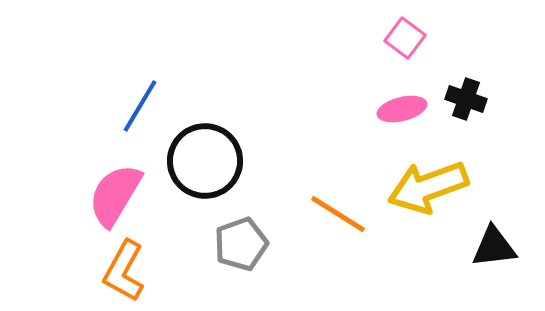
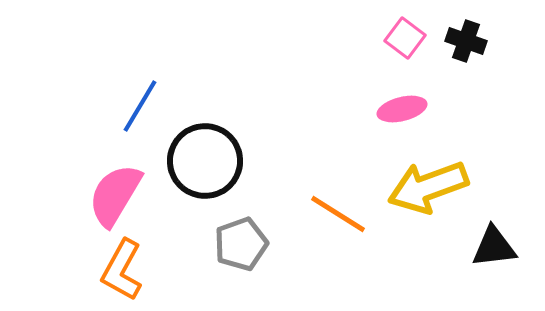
black cross: moved 58 px up
orange L-shape: moved 2 px left, 1 px up
